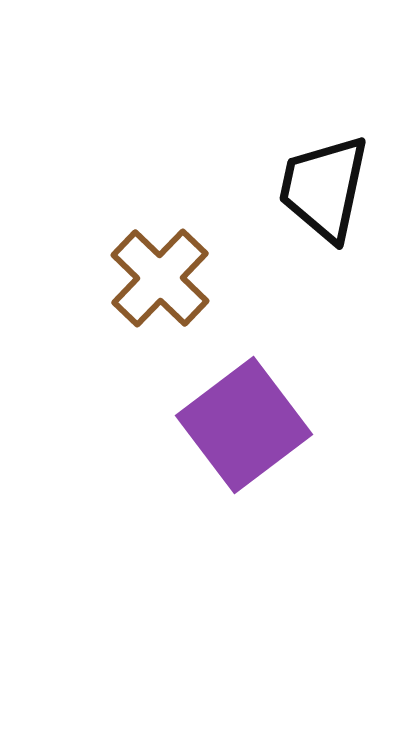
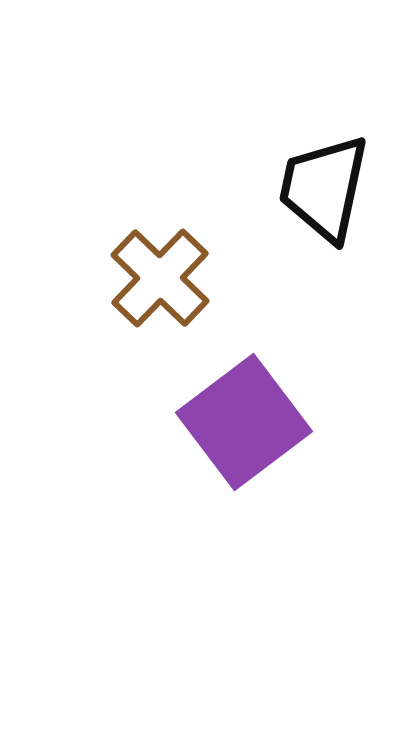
purple square: moved 3 px up
